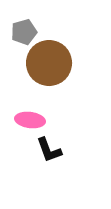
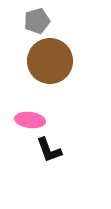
gray pentagon: moved 13 px right, 11 px up
brown circle: moved 1 px right, 2 px up
